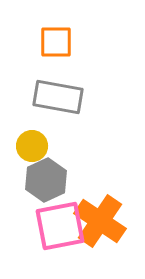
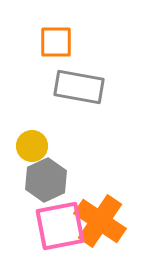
gray rectangle: moved 21 px right, 10 px up
